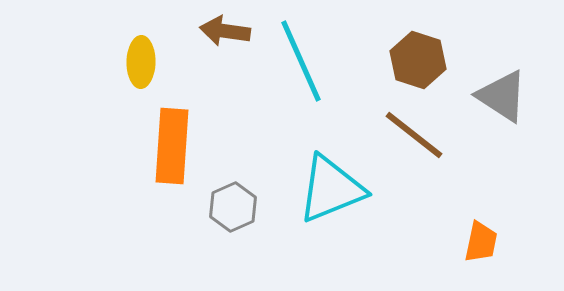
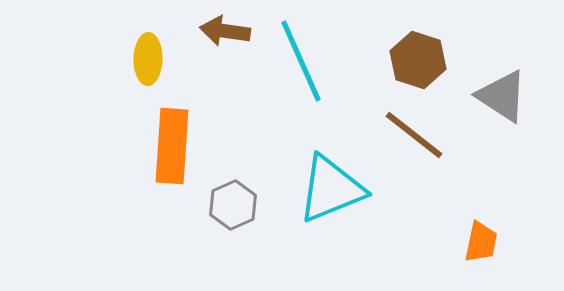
yellow ellipse: moved 7 px right, 3 px up
gray hexagon: moved 2 px up
